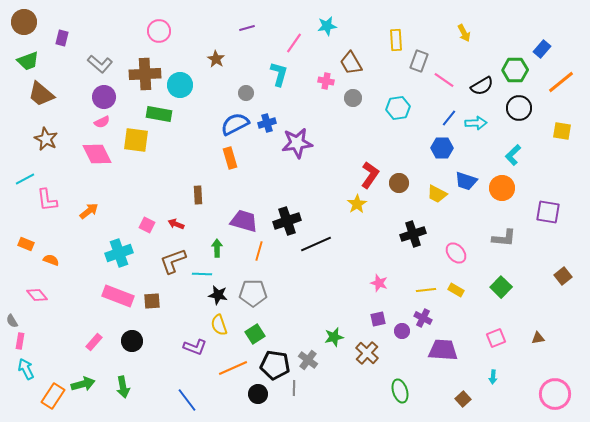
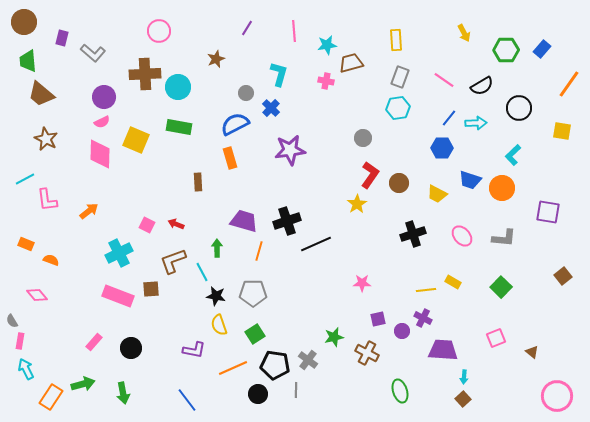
cyan star at (327, 26): moved 19 px down
purple line at (247, 28): rotated 42 degrees counterclockwise
pink line at (294, 43): moved 12 px up; rotated 40 degrees counterclockwise
brown star at (216, 59): rotated 18 degrees clockwise
green trapezoid at (28, 61): rotated 105 degrees clockwise
gray rectangle at (419, 61): moved 19 px left, 16 px down
brown trapezoid at (351, 63): rotated 105 degrees clockwise
gray L-shape at (100, 64): moved 7 px left, 11 px up
green hexagon at (515, 70): moved 9 px left, 20 px up
orange line at (561, 82): moved 8 px right, 2 px down; rotated 16 degrees counterclockwise
cyan circle at (180, 85): moved 2 px left, 2 px down
gray circle at (353, 98): moved 10 px right, 40 px down
green rectangle at (159, 114): moved 20 px right, 13 px down
blue cross at (267, 123): moved 4 px right, 15 px up; rotated 30 degrees counterclockwise
yellow square at (136, 140): rotated 16 degrees clockwise
purple star at (297, 143): moved 7 px left, 7 px down
pink diamond at (97, 154): moved 3 px right; rotated 28 degrees clockwise
blue trapezoid at (466, 181): moved 4 px right, 1 px up
brown rectangle at (198, 195): moved 13 px up
cyan cross at (119, 253): rotated 8 degrees counterclockwise
pink ellipse at (456, 253): moved 6 px right, 17 px up
cyan line at (202, 274): moved 2 px up; rotated 60 degrees clockwise
pink star at (379, 283): moved 17 px left; rotated 18 degrees counterclockwise
yellow rectangle at (456, 290): moved 3 px left, 8 px up
black star at (218, 295): moved 2 px left, 1 px down
brown square at (152, 301): moved 1 px left, 12 px up
brown triangle at (538, 338): moved 6 px left, 14 px down; rotated 48 degrees clockwise
black circle at (132, 341): moved 1 px left, 7 px down
purple L-shape at (195, 347): moved 1 px left, 3 px down; rotated 10 degrees counterclockwise
brown cross at (367, 353): rotated 15 degrees counterclockwise
cyan arrow at (493, 377): moved 29 px left
green arrow at (123, 387): moved 6 px down
gray line at (294, 388): moved 2 px right, 2 px down
pink circle at (555, 394): moved 2 px right, 2 px down
orange rectangle at (53, 396): moved 2 px left, 1 px down
